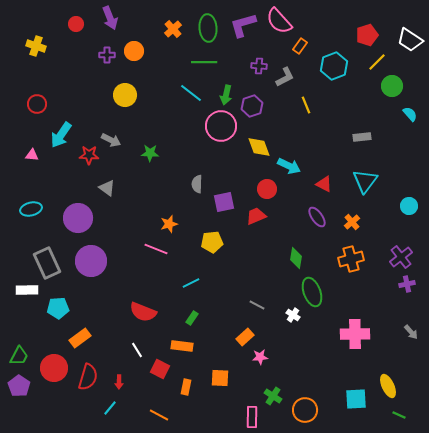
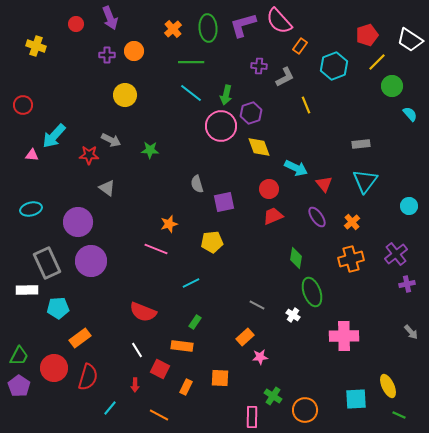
green line at (204, 62): moved 13 px left
red circle at (37, 104): moved 14 px left, 1 px down
purple hexagon at (252, 106): moved 1 px left, 7 px down
cyan arrow at (61, 135): moved 7 px left, 1 px down; rotated 8 degrees clockwise
gray rectangle at (362, 137): moved 1 px left, 7 px down
green star at (150, 153): moved 3 px up
cyan arrow at (289, 166): moved 7 px right, 2 px down
gray semicircle at (197, 184): rotated 18 degrees counterclockwise
red triangle at (324, 184): rotated 24 degrees clockwise
red circle at (267, 189): moved 2 px right
red trapezoid at (256, 216): moved 17 px right
purple circle at (78, 218): moved 4 px down
purple cross at (401, 257): moved 5 px left, 3 px up
green rectangle at (192, 318): moved 3 px right, 4 px down
pink cross at (355, 334): moved 11 px left, 2 px down
red arrow at (119, 382): moved 16 px right, 3 px down
orange rectangle at (186, 387): rotated 14 degrees clockwise
